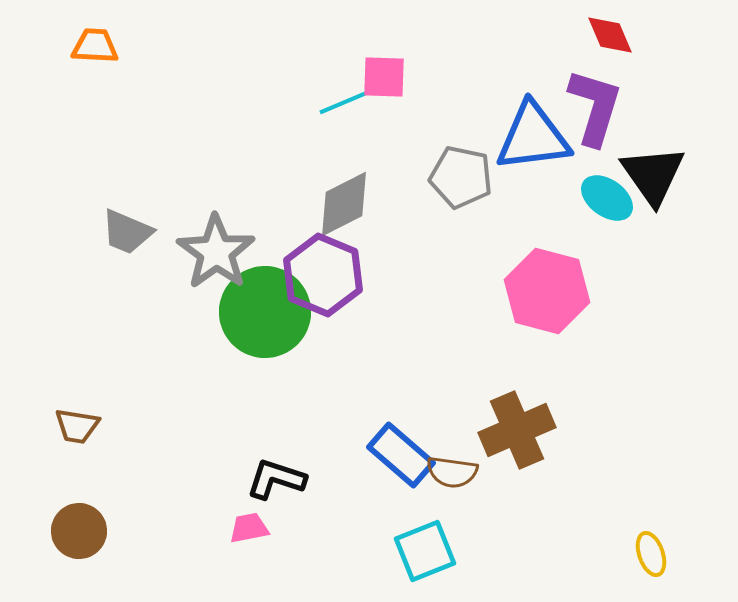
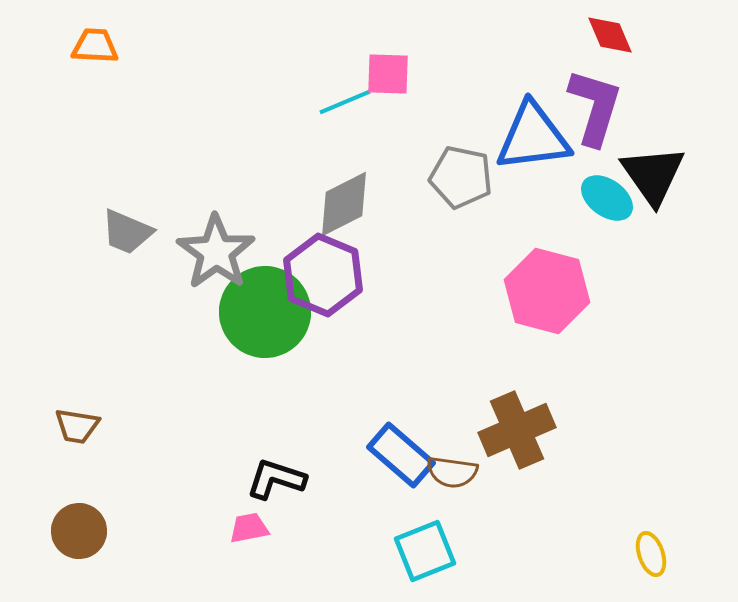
pink square: moved 4 px right, 3 px up
